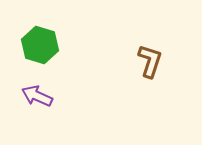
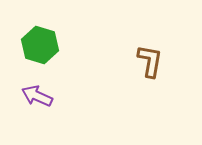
brown L-shape: rotated 8 degrees counterclockwise
